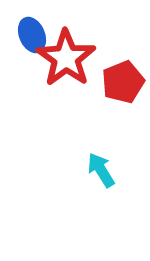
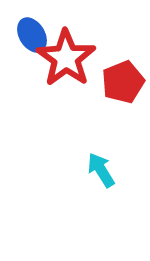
blue ellipse: rotated 8 degrees counterclockwise
